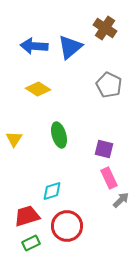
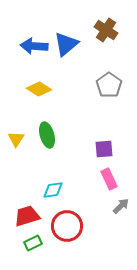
brown cross: moved 1 px right, 2 px down
blue triangle: moved 4 px left, 3 px up
gray pentagon: rotated 10 degrees clockwise
yellow diamond: moved 1 px right
green ellipse: moved 12 px left
yellow triangle: moved 2 px right
purple square: rotated 18 degrees counterclockwise
pink rectangle: moved 1 px down
cyan diamond: moved 1 px right, 1 px up; rotated 10 degrees clockwise
gray arrow: moved 6 px down
green rectangle: moved 2 px right
